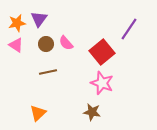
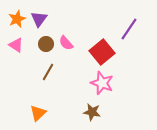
orange star: moved 4 px up; rotated 12 degrees counterclockwise
brown line: rotated 48 degrees counterclockwise
